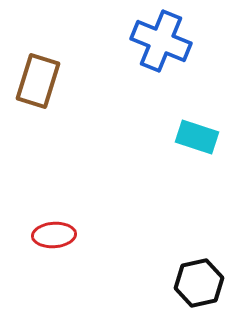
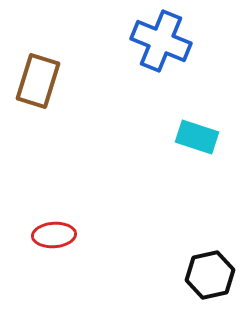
black hexagon: moved 11 px right, 8 px up
